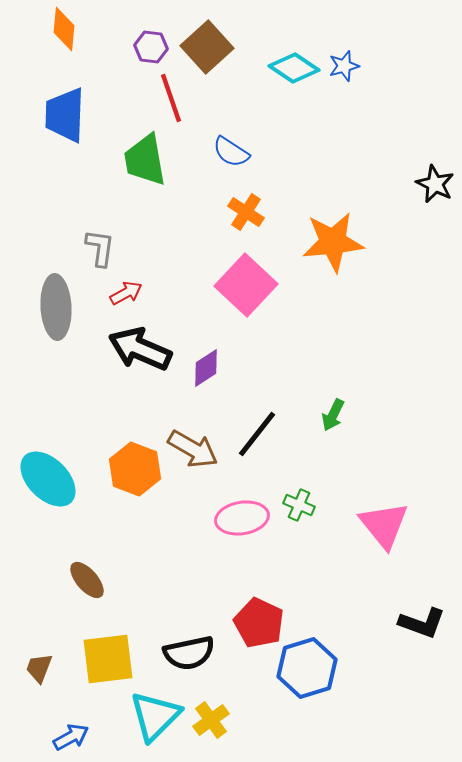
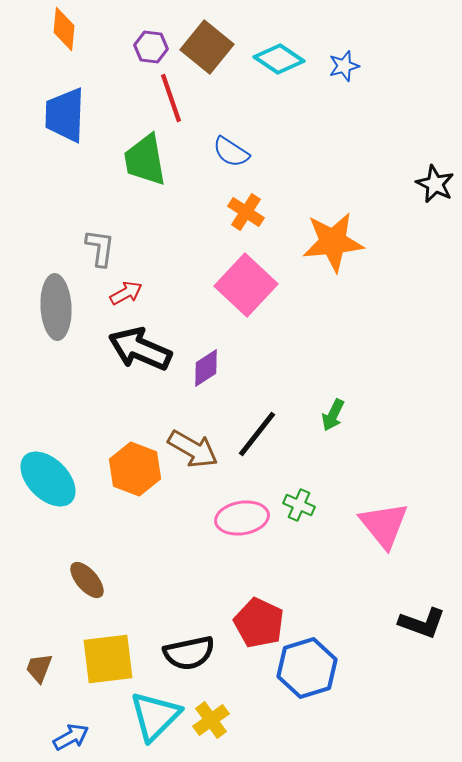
brown square: rotated 9 degrees counterclockwise
cyan diamond: moved 15 px left, 9 px up
